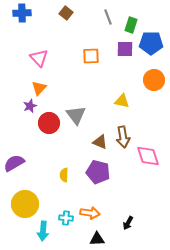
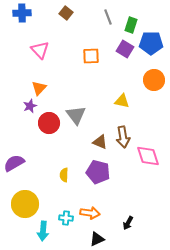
purple square: rotated 30 degrees clockwise
pink triangle: moved 1 px right, 8 px up
black triangle: rotated 21 degrees counterclockwise
